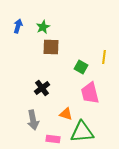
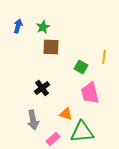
pink rectangle: rotated 48 degrees counterclockwise
